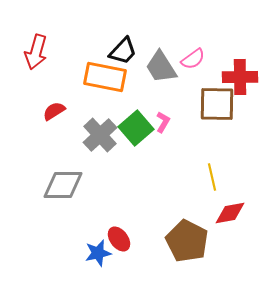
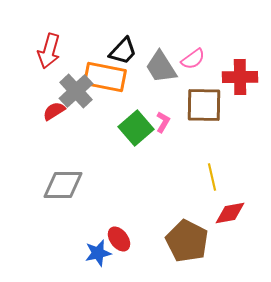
red arrow: moved 13 px right, 1 px up
brown square: moved 13 px left, 1 px down
gray cross: moved 24 px left, 44 px up
